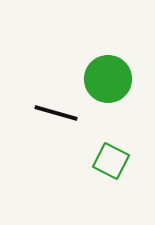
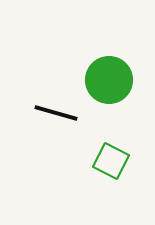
green circle: moved 1 px right, 1 px down
